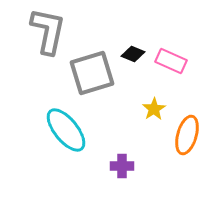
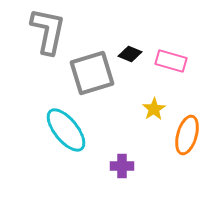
black diamond: moved 3 px left
pink rectangle: rotated 8 degrees counterclockwise
